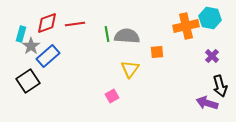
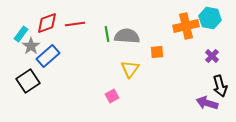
cyan rectangle: rotated 21 degrees clockwise
